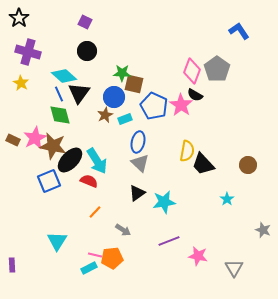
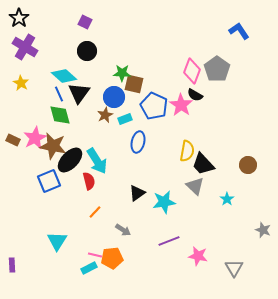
purple cross at (28, 52): moved 3 px left, 5 px up; rotated 15 degrees clockwise
gray triangle at (140, 163): moved 55 px right, 23 px down
red semicircle at (89, 181): rotated 54 degrees clockwise
